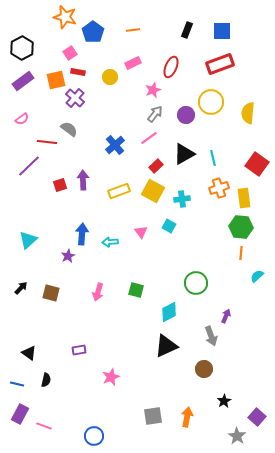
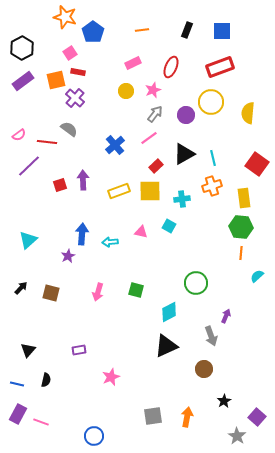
orange line at (133, 30): moved 9 px right
red rectangle at (220, 64): moved 3 px down
yellow circle at (110, 77): moved 16 px right, 14 px down
pink semicircle at (22, 119): moved 3 px left, 16 px down
orange cross at (219, 188): moved 7 px left, 2 px up
yellow square at (153, 191): moved 3 px left; rotated 30 degrees counterclockwise
pink triangle at (141, 232): rotated 40 degrees counterclockwise
black triangle at (29, 353): moved 1 px left, 3 px up; rotated 35 degrees clockwise
purple rectangle at (20, 414): moved 2 px left
pink line at (44, 426): moved 3 px left, 4 px up
